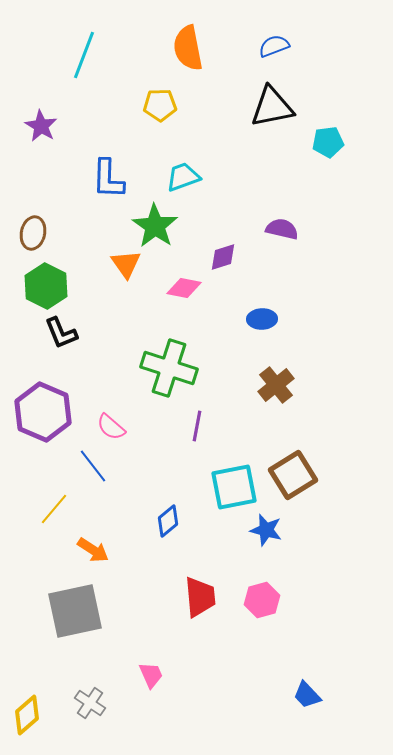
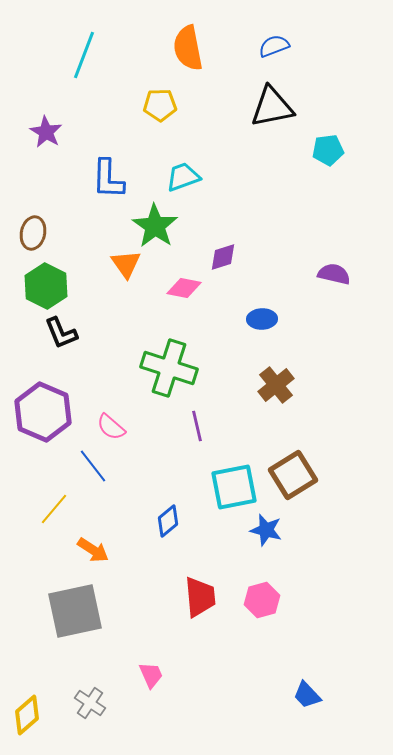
purple star: moved 5 px right, 6 px down
cyan pentagon: moved 8 px down
purple semicircle: moved 52 px right, 45 px down
purple line: rotated 24 degrees counterclockwise
